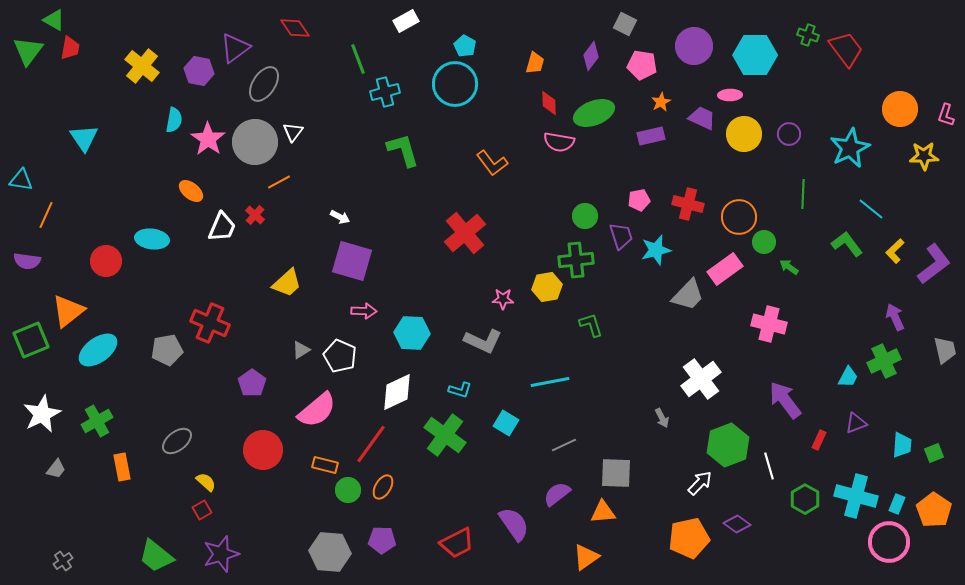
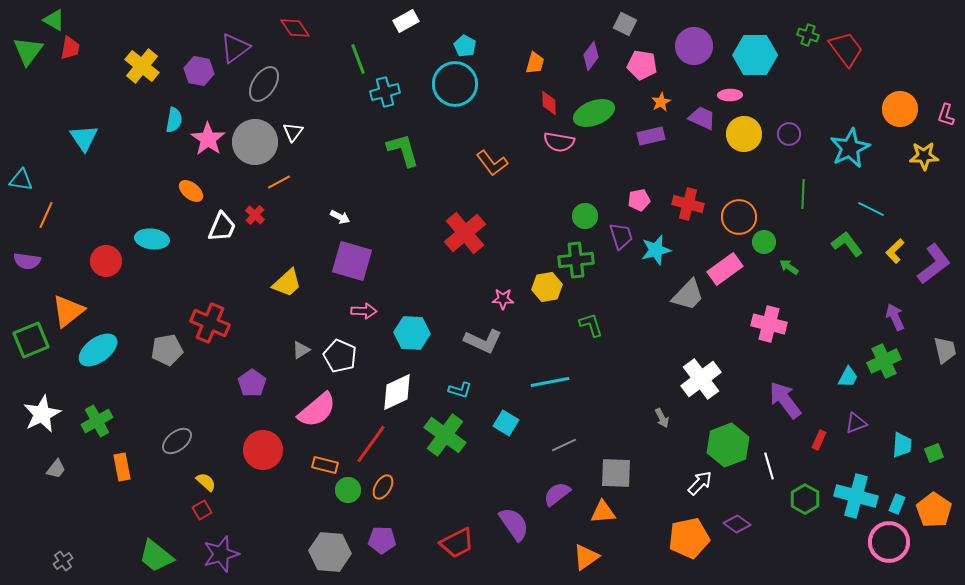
cyan line at (871, 209): rotated 12 degrees counterclockwise
